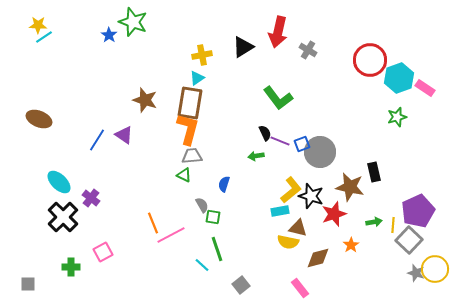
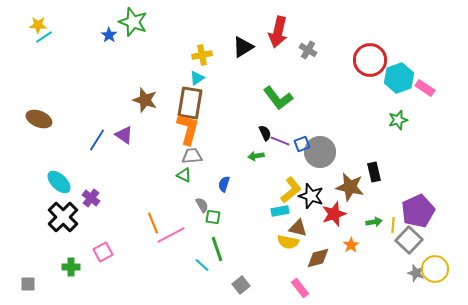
green star at (397, 117): moved 1 px right, 3 px down
